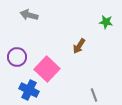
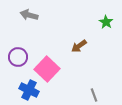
green star: rotated 24 degrees clockwise
brown arrow: rotated 21 degrees clockwise
purple circle: moved 1 px right
